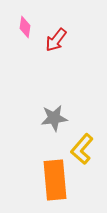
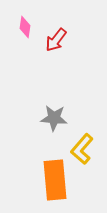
gray star: rotated 12 degrees clockwise
